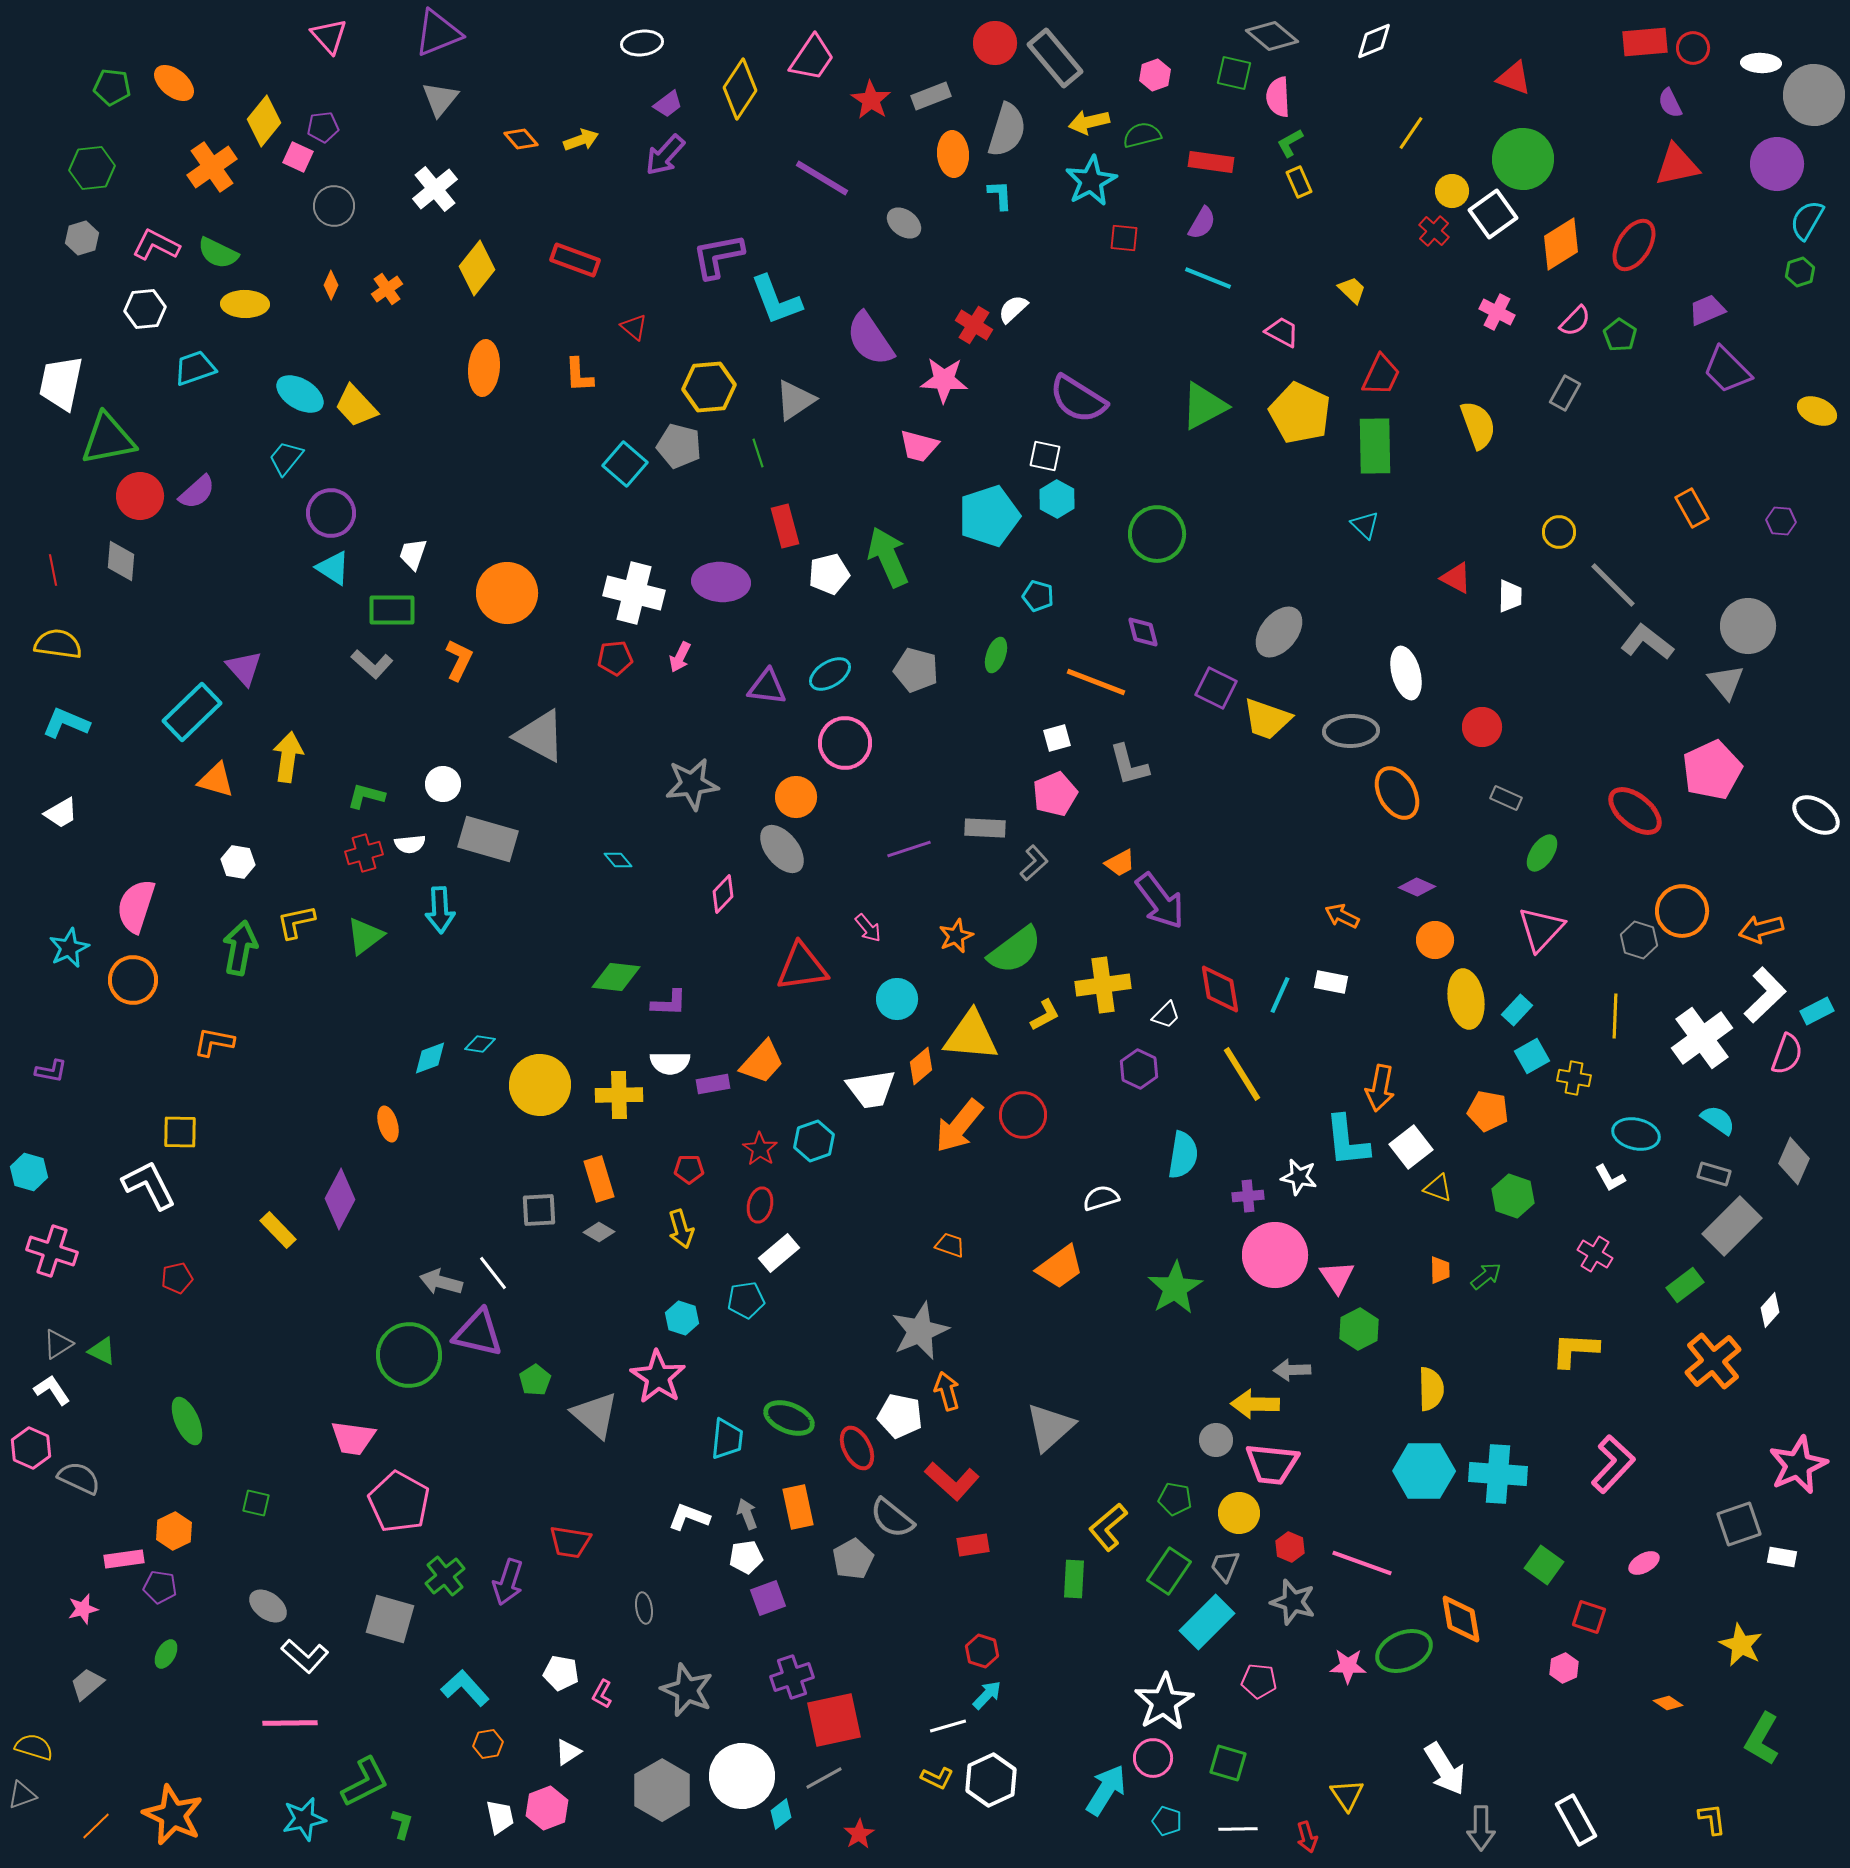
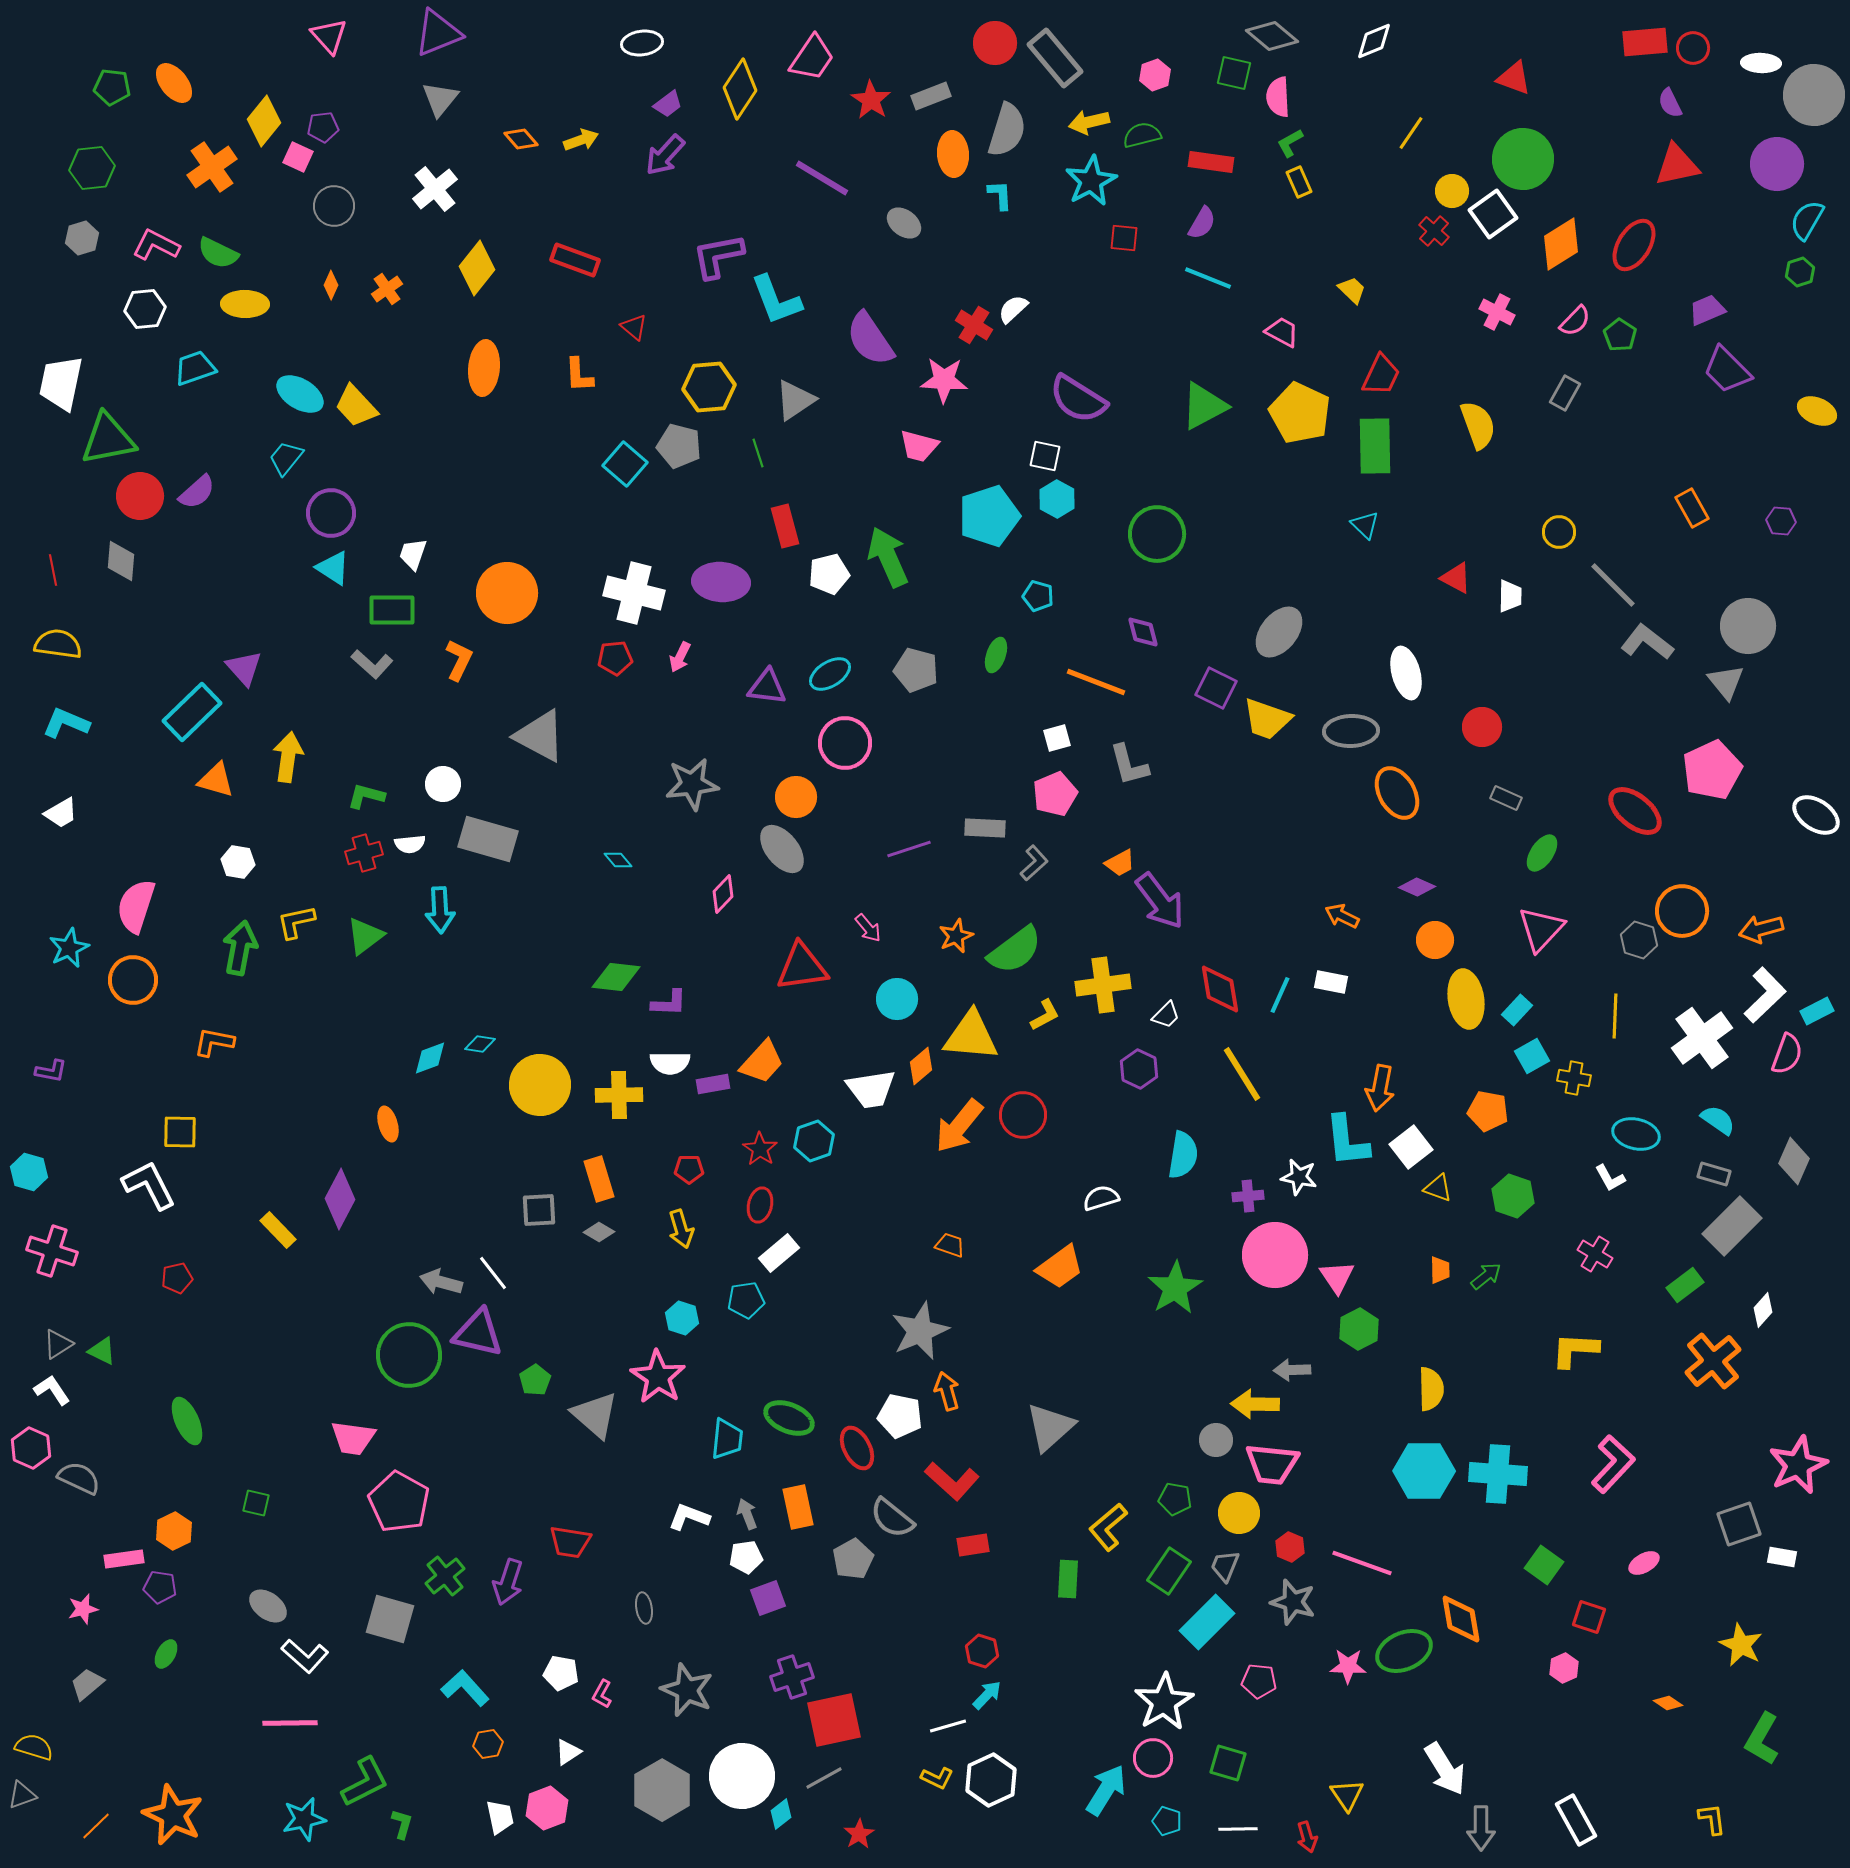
orange ellipse at (174, 83): rotated 12 degrees clockwise
white diamond at (1770, 1310): moved 7 px left
green rectangle at (1074, 1579): moved 6 px left
